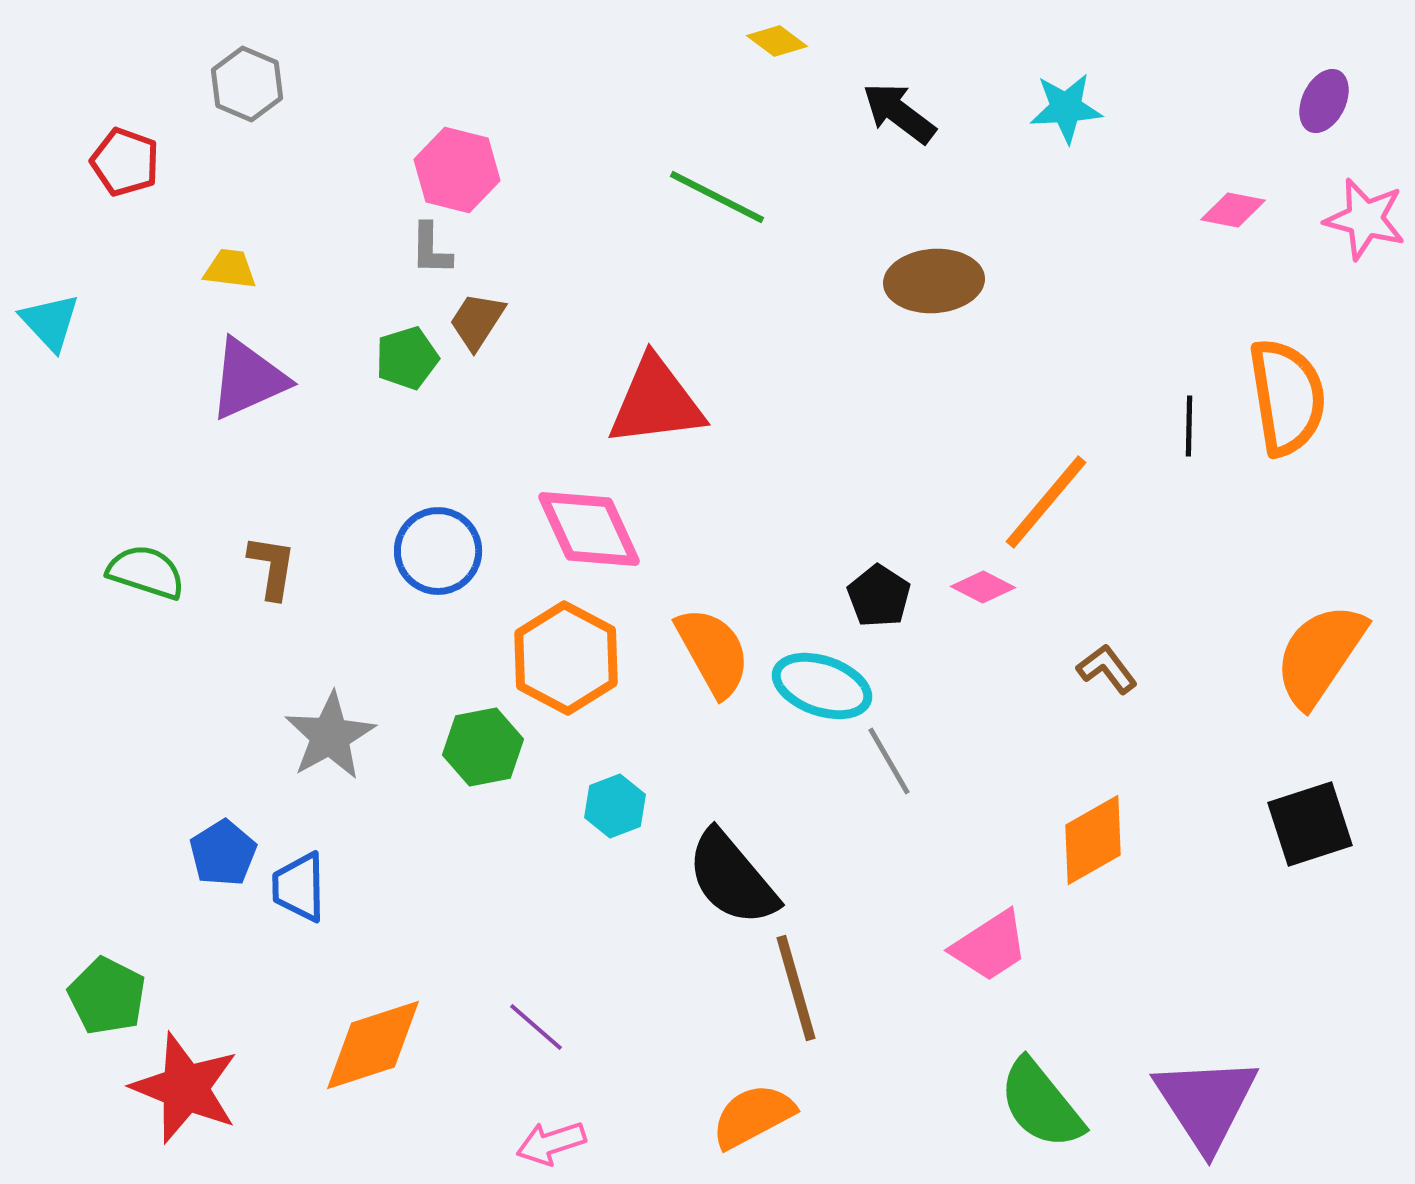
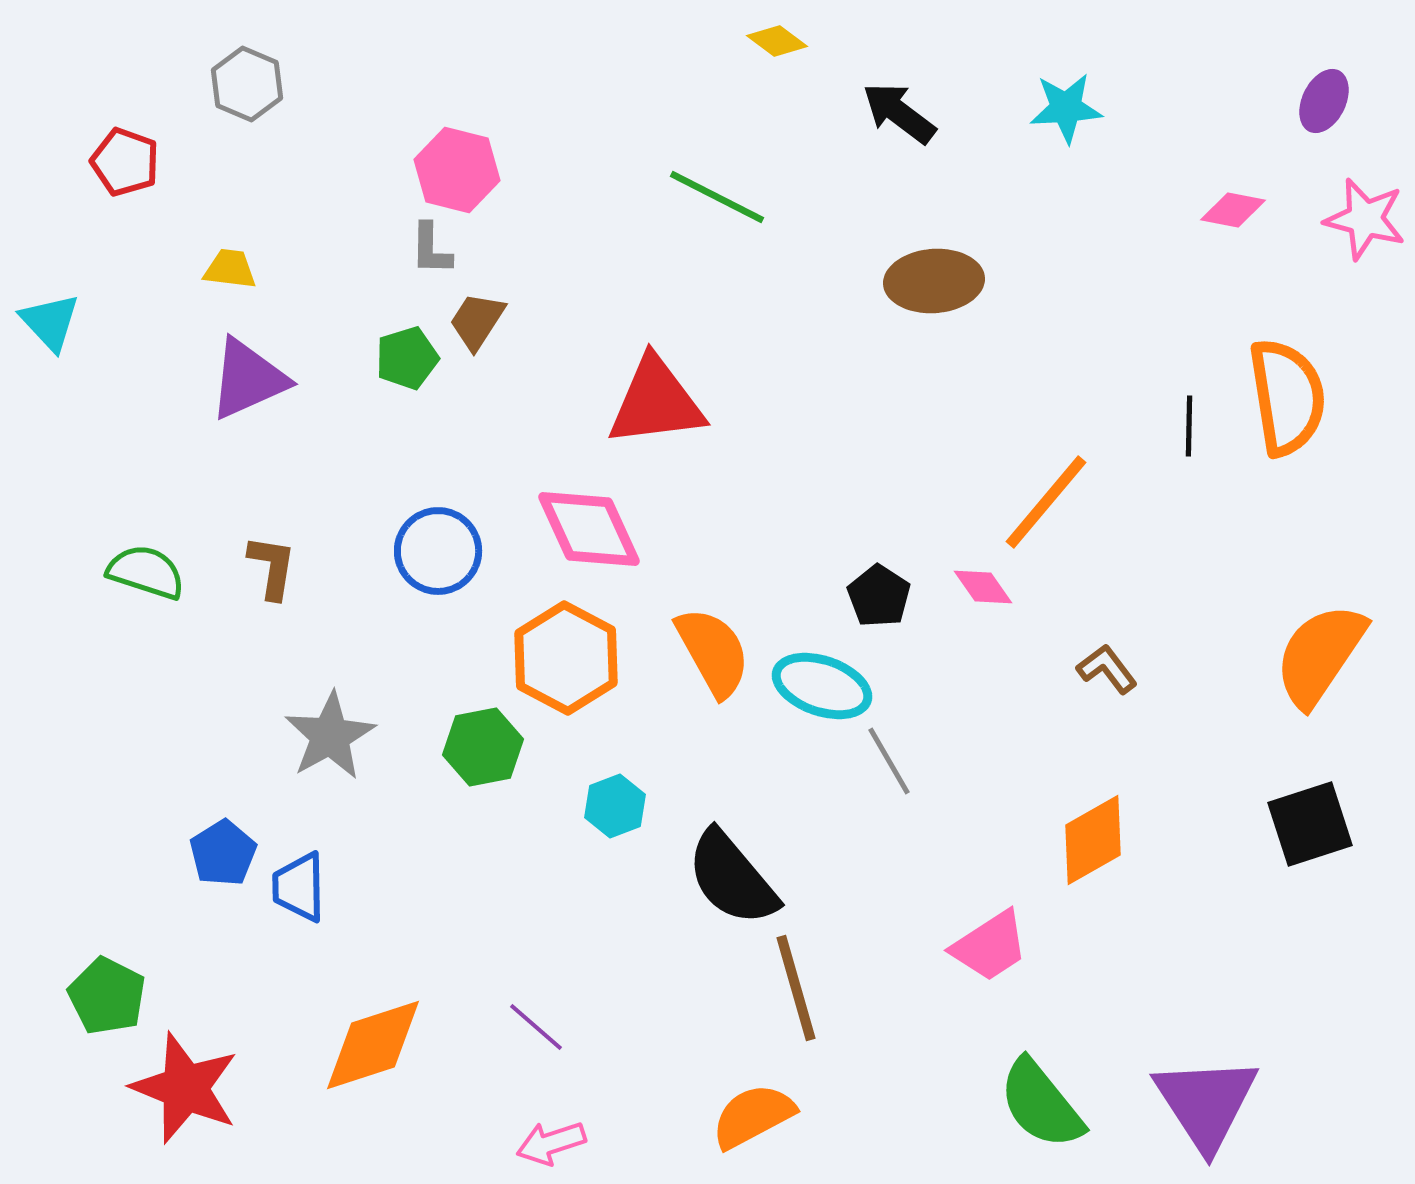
pink diamond at (983, 587): rotated 28 degrees clockwise
